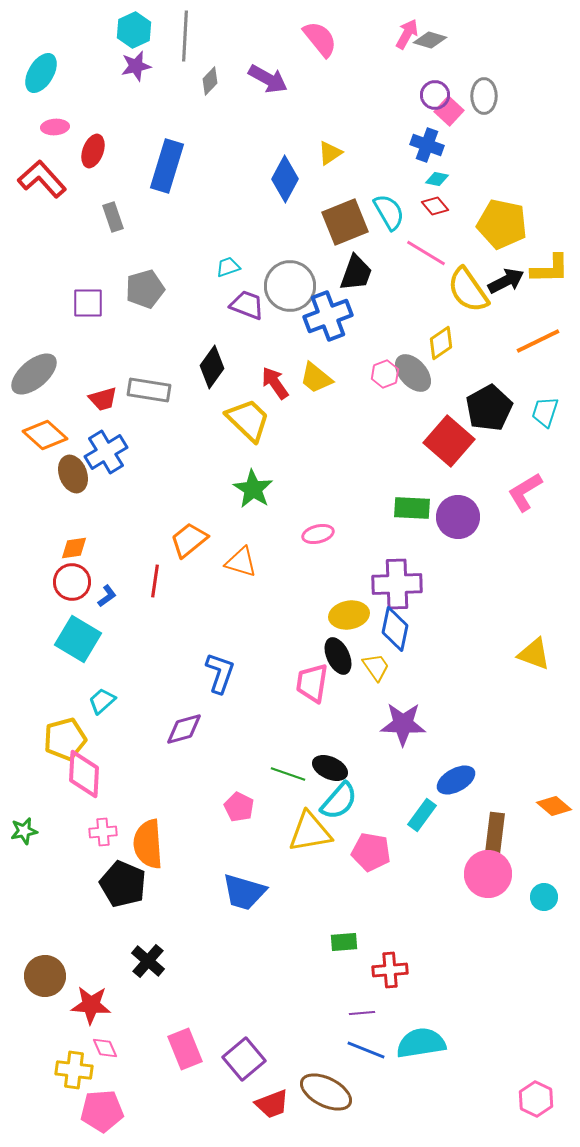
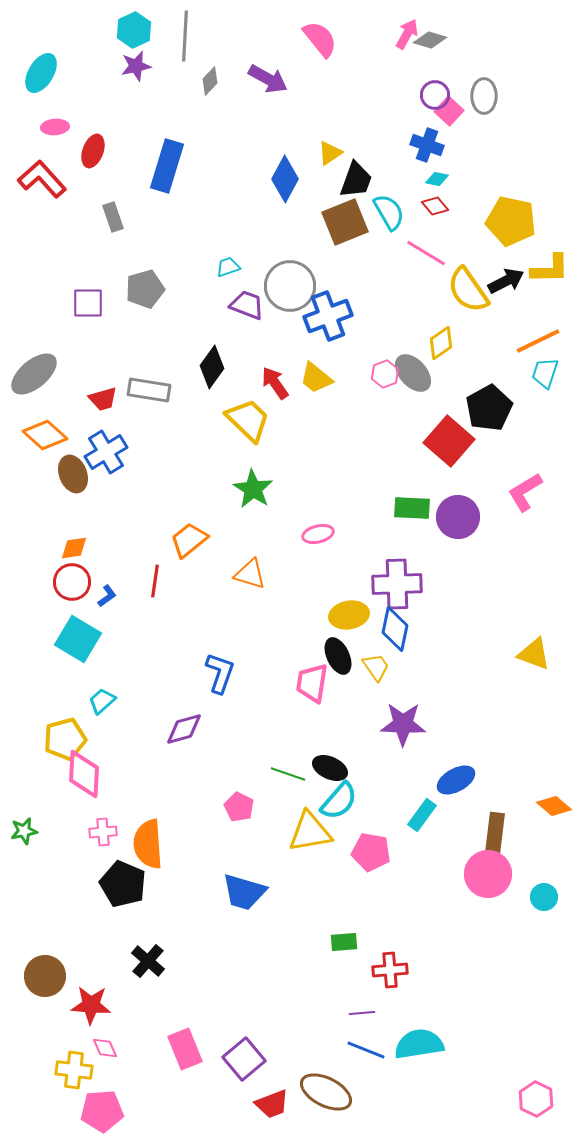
yellow pentagon at (502, 224): moved 9 px right, 3 px up
black trapezoid at (356, 273): moved 93 px up
cyan trapezoid at (545, 412): moved 39 px up
orange triangle at (241, 562): moved 9 px right, 12 px down
cyan semicircle at (421, 1043): moved 2 px left, 1 px down
